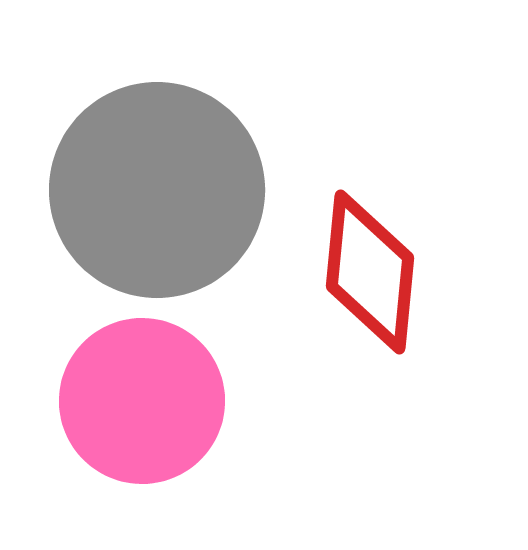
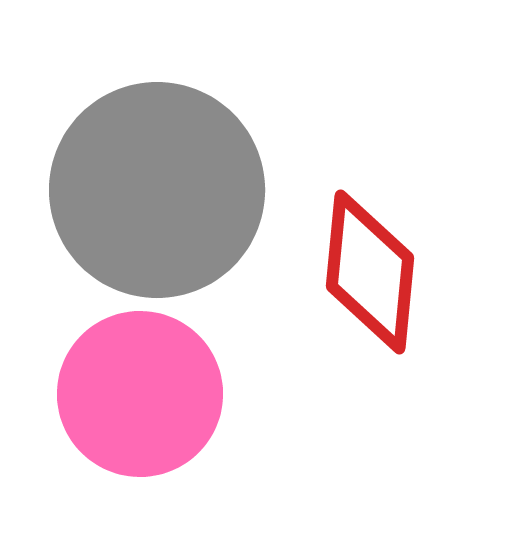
pink circle: moved 2 px left, 7 px up
